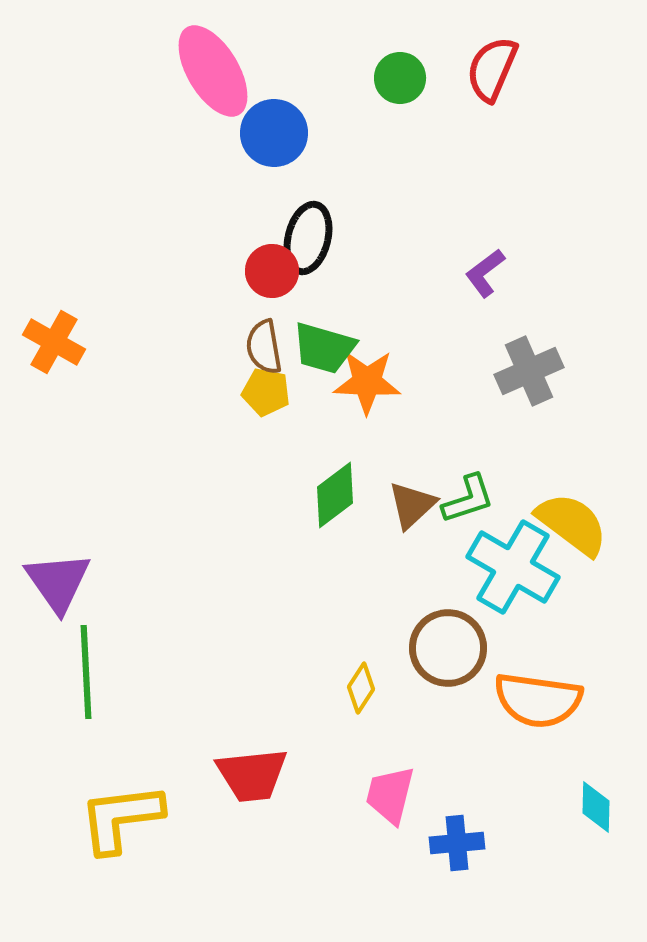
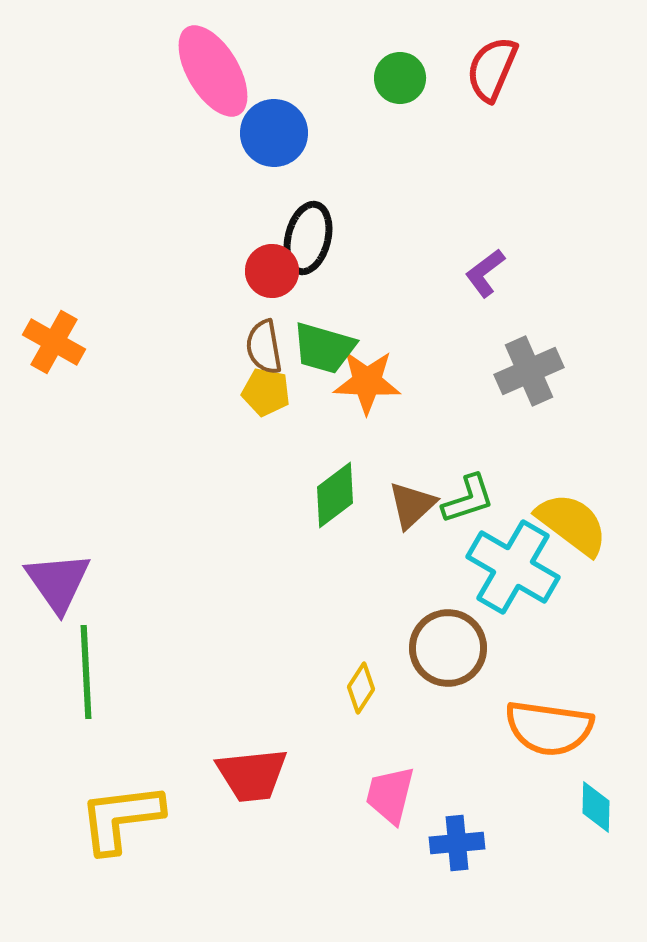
orange semicircle: moved 11 px right, 28 px down
